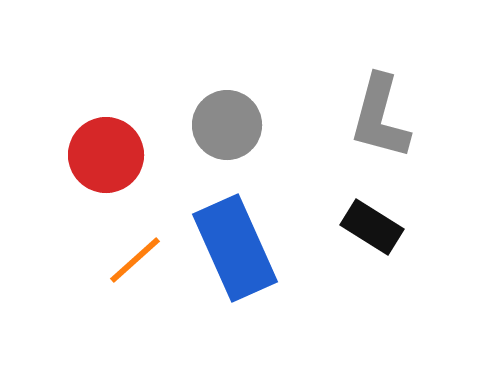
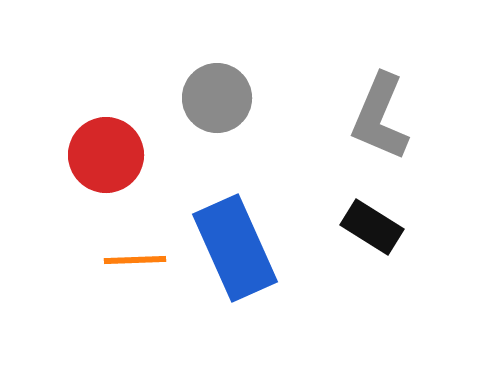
gray L-shape: rotated 8 degrees clockwise
gray circle: moved 10 px left, 27 px up
orange line: rotated 40 degrees clockwise
